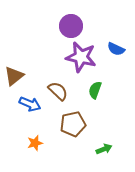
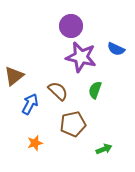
blue arrow: rotated 85 degrees counterclockwise
